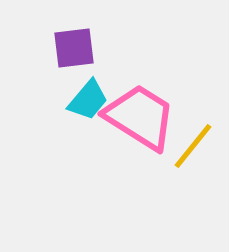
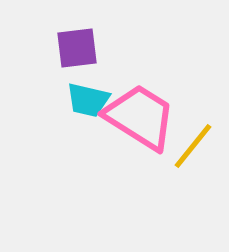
purple square: moved 3 px right
cyan trapezoid: rotated 63 degrees clockwise
